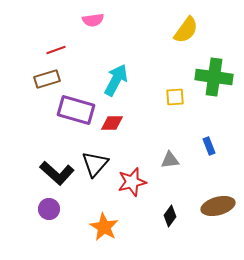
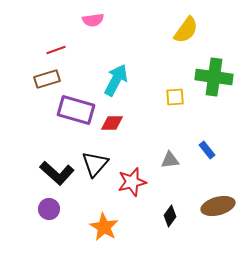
blue rectangle: moved 2 px left, 4 px down; rotated 18 degrees counterclockwise
